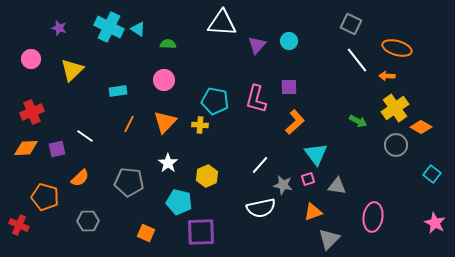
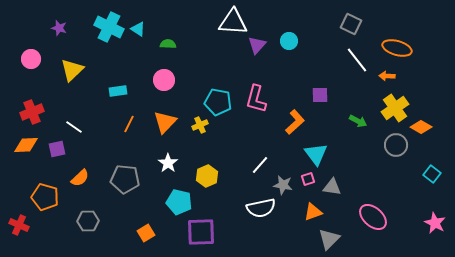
white triangle at (222, 23): moved 11 px right, 1 px up
purple square at (289, 87): moved 31 px right, 8 px down
cyan pentagon at (215, 101): moved 3 px right, 1 px down
yellow cross at (200, 125): rotated 28 degrees counterclockwise
white line at (85, 136): moved 11 px left, 9 px up
orange diamond at (26, 148): moved 3 px up
gray pentagon at (129, 182): moved 4 px left, 3 px up
gray triangle at (337, 186): moved 5 px left, 1 px down
pink ellipse at (373, 217): rotated 56 degrees counterclockwise
orange square at (146, 233): rotated 36 degrees clockwise
